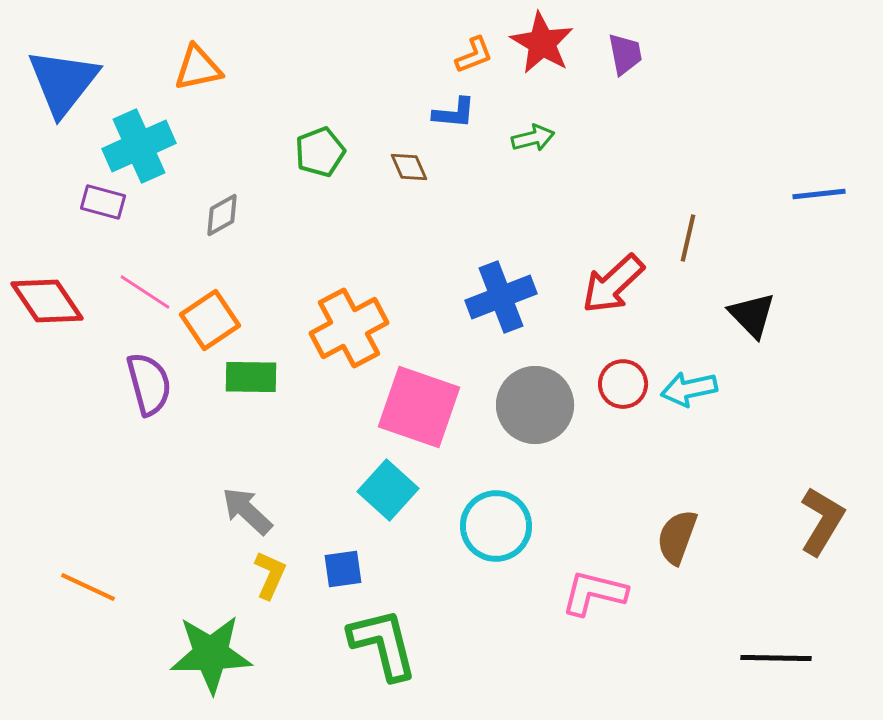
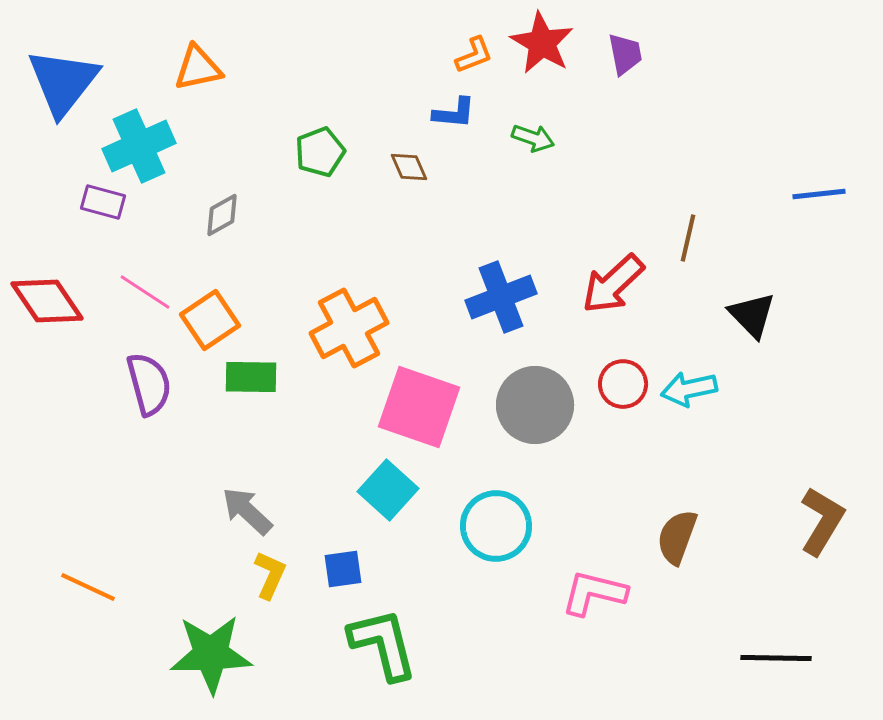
green arrow: rotated 33 degrees clockwise
